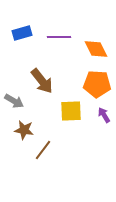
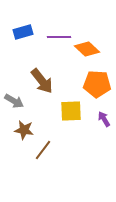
blue rectangle: moved 1 px right, 1 px up
orange diamond: moved 9 px left; rotated 20 degrees counterclockwise
purple arrow: moved 4 px down
